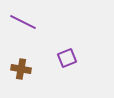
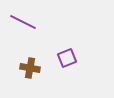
brown cross: moved 9 px right, 1 px up
